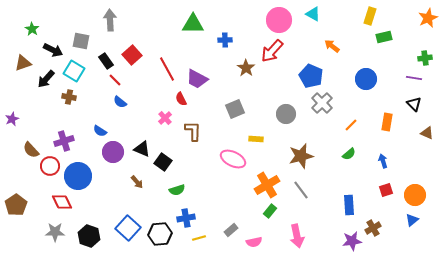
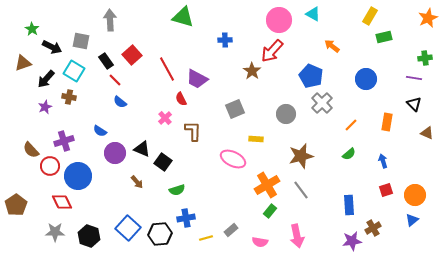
yellow rectangle at (370, 16): rotated 12 degrees clockwise
green triangle at (193, 24): moved 10 px left, 7 px up; rotated 15 degrees clockwise
black arrow at (53, 50): moved 1 px left, 3 px up
brown star at (246, 68): moved 6 px right, 3 px down
purple star at (12, 119): moved 33 px right, 12 px up
purple circle at (113, 152): moved 2 px right, 1 px down
yellow line at (199, 238): moved 7 px right
pink semicircle at (254, 242): moved 6 px right; rotated 21 degrees clockwise
